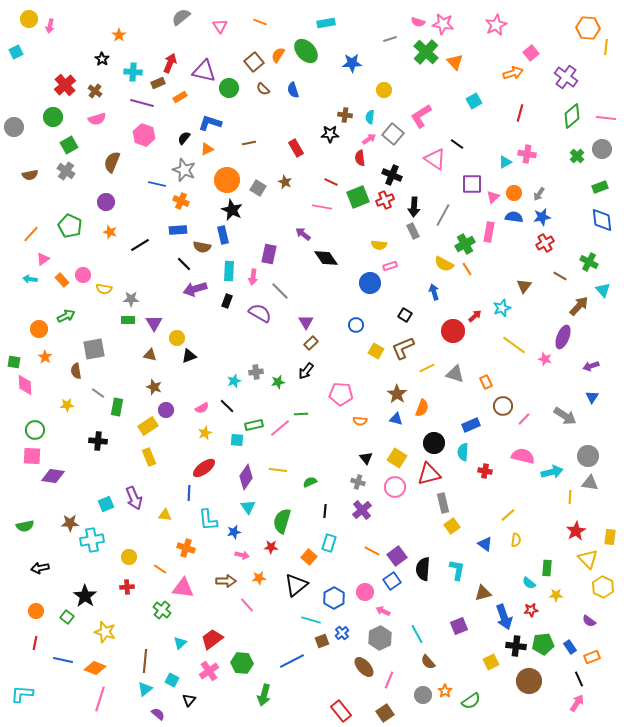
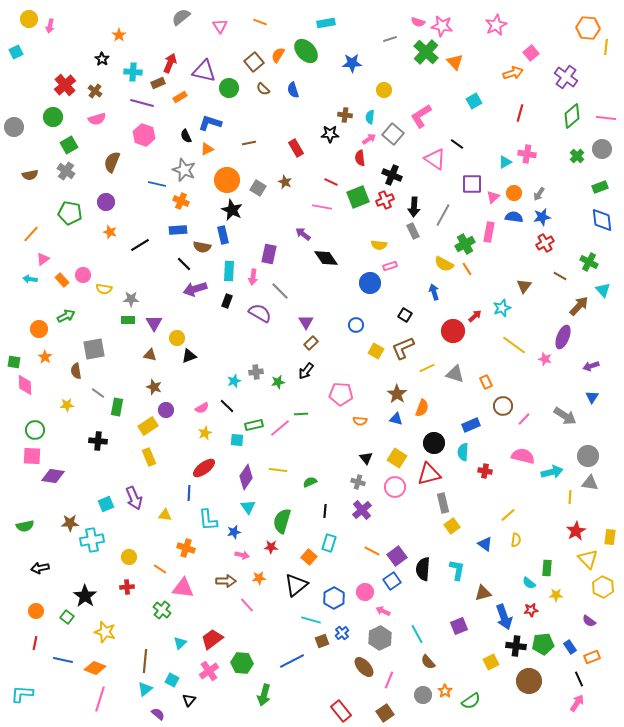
pink star at (443, 24): moved 1 px left, 2 px down
black semicircle at (184, 138): moved 2 px right, 2 px up; rotated 64 degrees counterclockwise
green pentagon at (70, 226): moved 13 px up; rotated 15 degrees counterclockwise
